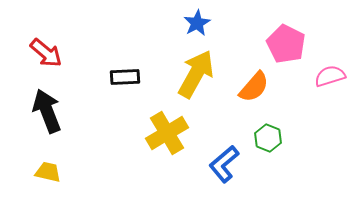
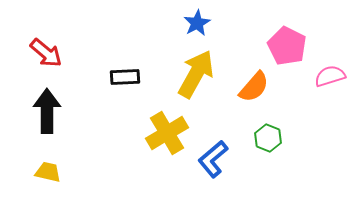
pink pentagon: moved 1 px right, 2 px down
black arrow: rotated 21 degrees clockwise
blue L-shape: moved 11 px left, 5 px up
